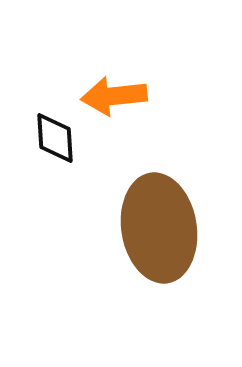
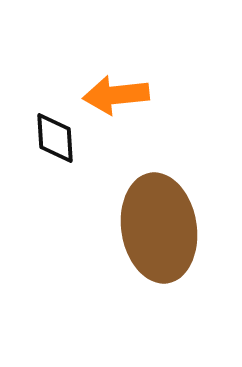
orange arrow: moved 2 px right, 1 px up
